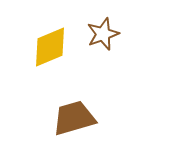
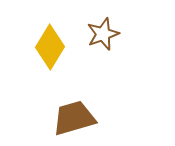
yellow diamond: rotated 36 degrees counterclockwise
